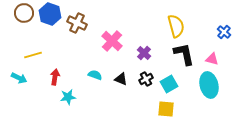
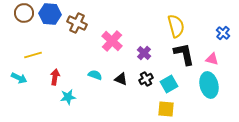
blue hexagon: rotated 15 degrees counterclockwise
blue cross: moved 1 px left, 1 px down
